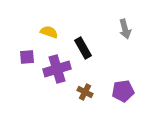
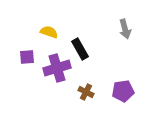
black rectangle: moved 3 px left, 1 px down
purple cross: moved 1 px up
brown cross: moved 1 px right
